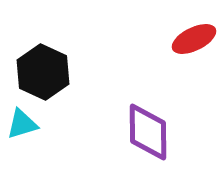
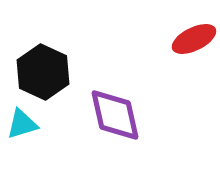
purple diamond: moved 33 px left, 17 px up; rotated 12 degrees counterclockwise
